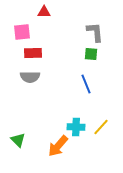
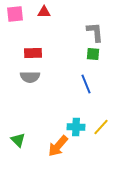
pink square: moved 7 px left, 18 px up
green square: moved 2 px right
